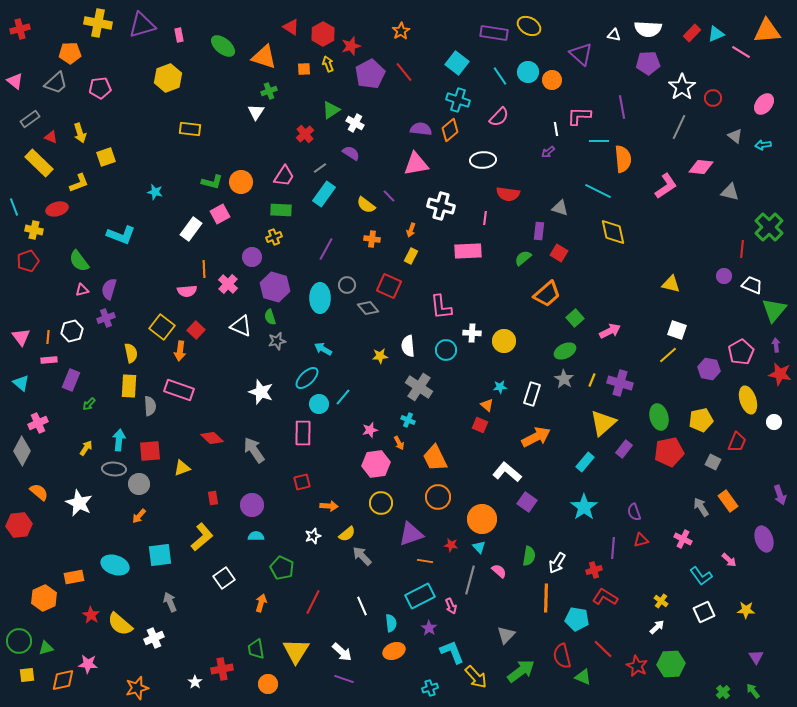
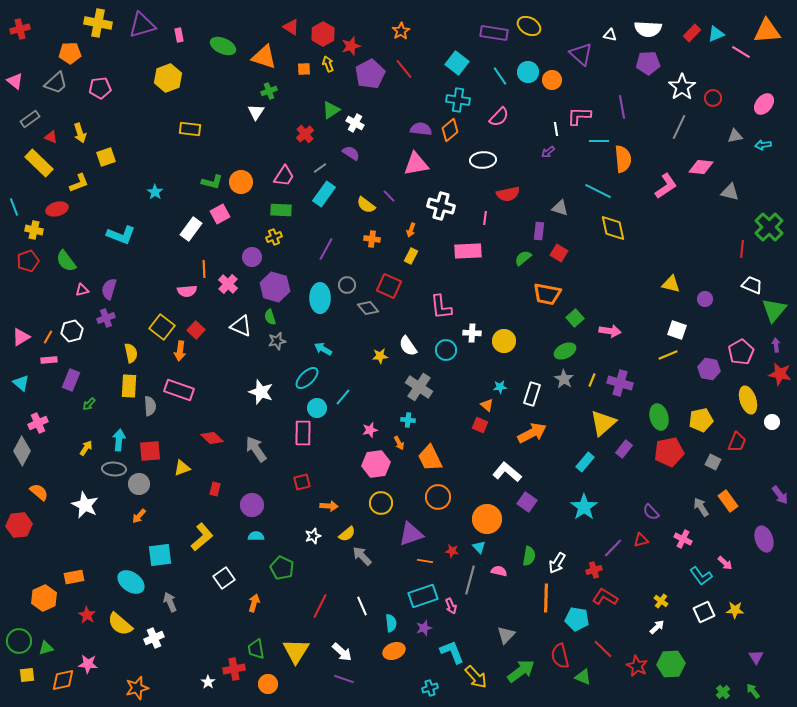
white triangle at (614, 35): moved 4 px left
green ellipse at (223, 46): rotated 15 degrees counterclockwise
red line at (404, 72): moved 3 px up
cyan cross at (458, 100): rotated 10 degrees counterclockwise
gray triangle at (735, 136): rotated 49 degrees counterclockwise
cyan star at (155, 192): rotated 21 degrees clockwise
red semicircle at (508, 194): rotated 20 degrees counterclockwise
yellow diamond at (613, 232): moved 4 px up
green semicircle at (79, 261): moved 13 px left
purple circle at (724, 276): moved 19 px left, 23 px down
orange trapezoid at (547, 294): rotated 52 degrees clockwise
pink arrow at (610, 331): rotated 35 degrees clockwise
pink triangle at (21, 337): rotated 36 degrees clockwise
orange line at (48, 337): rotated 24 degrees clockwise
white semicircle at (408, 346): rotated 30 degrees counterclockwise
yellow line at (668, 355): rotated 18 degrees clockwise
cyan circle at (319, 404): moved 2 px left, 4 px down
cyan cross at (408, 420): rotated 16 degrees counterclockwise
white circle at (774, 422): moved 2 px left
orange arrow at (536, 437): moved 4 px left, 4 px up
gray arrow at (254, 450): moved 2 px right, 1 px up
orange trapezoid at (435, 458): moved 5 px left
purple arrow at (780, 495): rotated 18 degrees counterclockwise
red rectangle at (213, 498): moved 2 px right, 9 px up; rotated 24 degrees clockwise
white star at (79, 503): moved 6 px right, 2 px down
purple semicircle at (634, 512): moved 17 px right; rotated 24 degrees counterclockwise
orange circle at (482, 519): moved 5 px right
red star at (451, 545): moved 1 px right, 6 px down
purple line at (613, 548): rotated 40 degrees clockwise
pink arrow at (729, 560): moved 4 px left, 3 px down
cyan ellipse at (115, 565): moved 16 px right, 17 px down; rotated 16 degrees clockwise
pink semicircle at (499, 571): rotated 28 degrees counterclockwise
cyan rectangle at (420, 596): moved 3 px right; rotated 8 degrees clockwise
red line at (313, 602): moved 7 px right, 4 px down
orange arrow at (261, 603): moved 7 px left
yellow star at (746, 610): moved 11 px left
red star at (91, 615): moved 4 px left
purple star at (429, 628): moved 5 px left; rotated 21 degrees clockwise
red semicircle at (562, 656): moved 2 px left
red cross at (222, 669): moved 12 px right
white star at (195, 682): moved 13 px right
